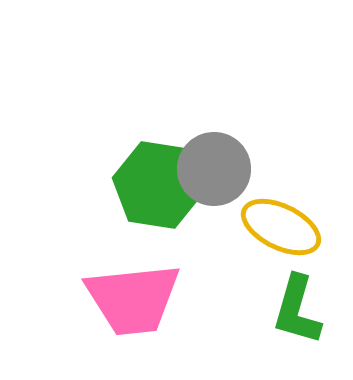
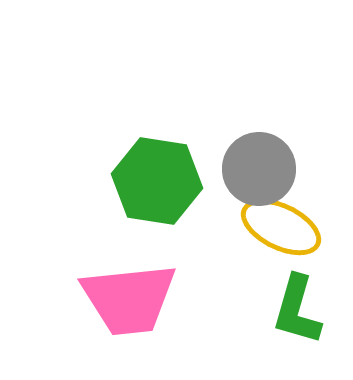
gray circle: moved 45 px right
green hexagon: moved 1 px left, 4 px up
pink trapezoid: moved 4 px left
